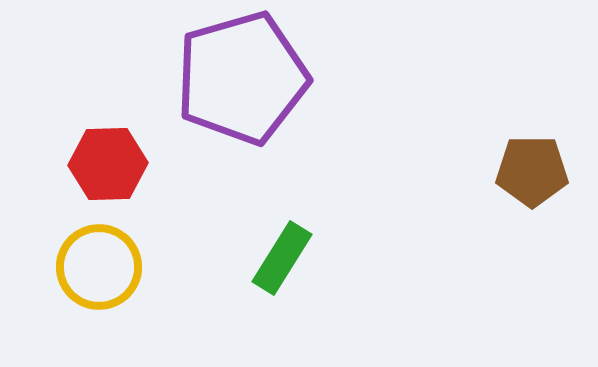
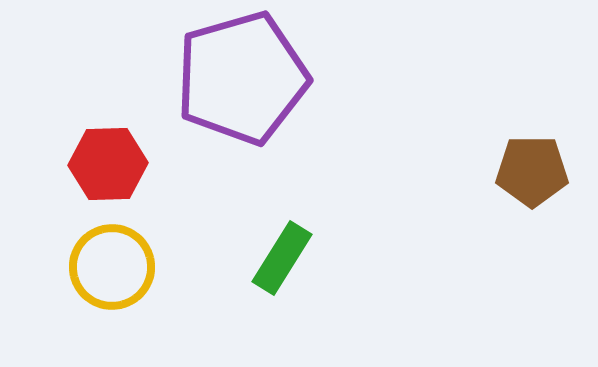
yellow circle: moved 13 px right
